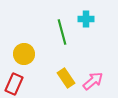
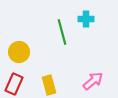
yellow circle: moved 5 px left, 2 px up
yellow rectangle: moved 17 px left, 7 px down; rotated 18 degrees clockwise
